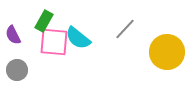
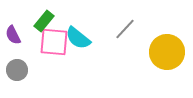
green rectangle: rotated 10 degrees clockwise
